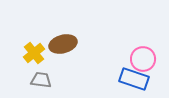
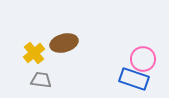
brown ellipse: moved 1 px right, 1 px up
